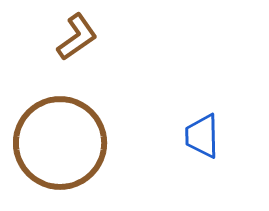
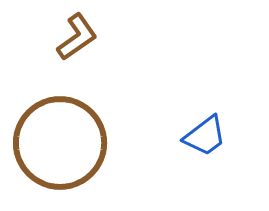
blue trapezoid: moved 3 px right; rotated 126 degrees counterclockwise
